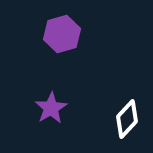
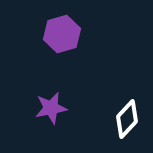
purple star: rotated 20 degrees clockwise
